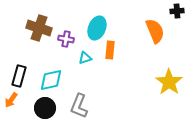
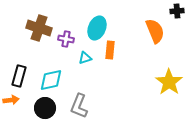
orange arrow: rotated 133 degrees counterclockwise
